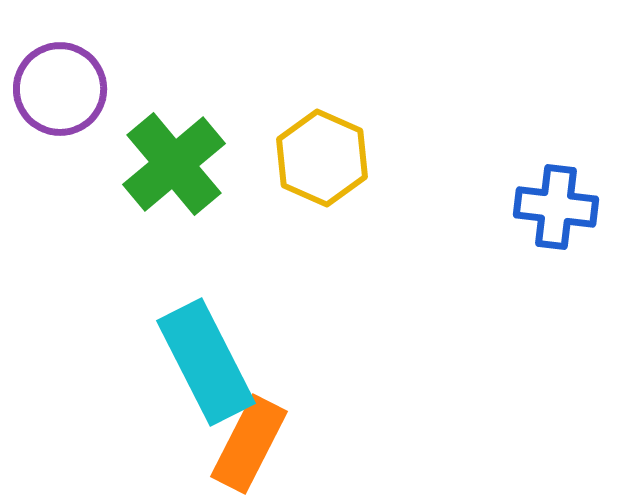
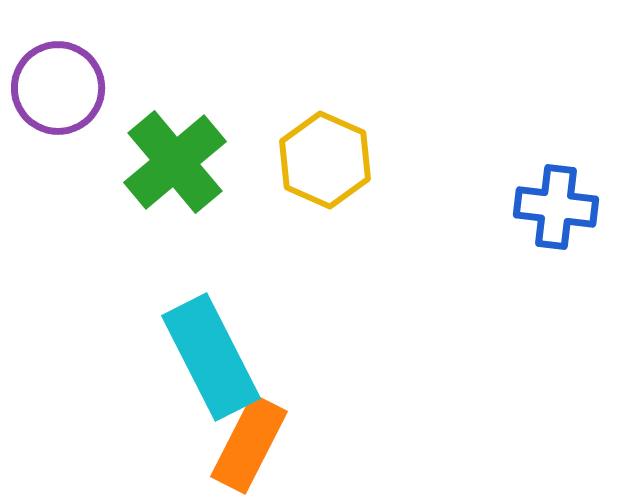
purple circle: moved 2 px left, 1 px up
yellow hexagon: moved 3 px right, 2 px down
green cross: moved 1 px right, 2 px up
cyan rectangle: moved 5 px right, 5 px up
